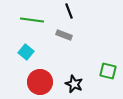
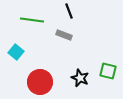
cyan square: moved 10 px left
black star: moved 6 px right, 6 px up
